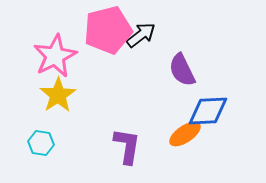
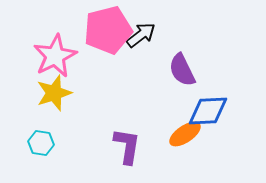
yellow star: moved 4 px left, 2 px up; rotated 15 degrees clockwise
